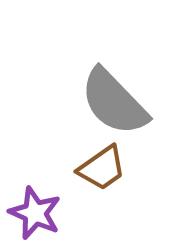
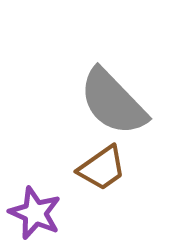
gray semicircle: moved 1 px left
